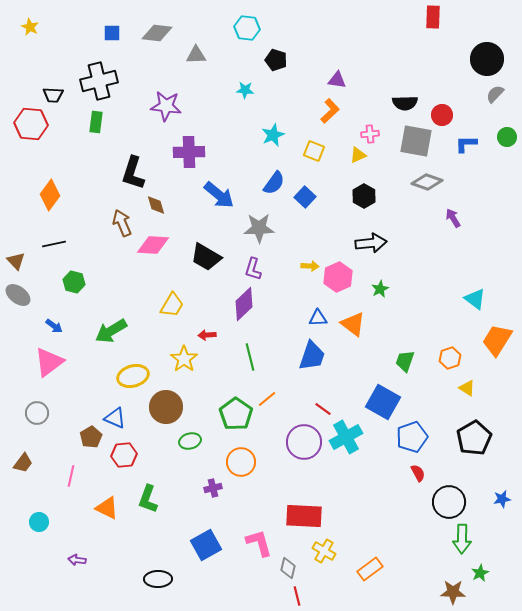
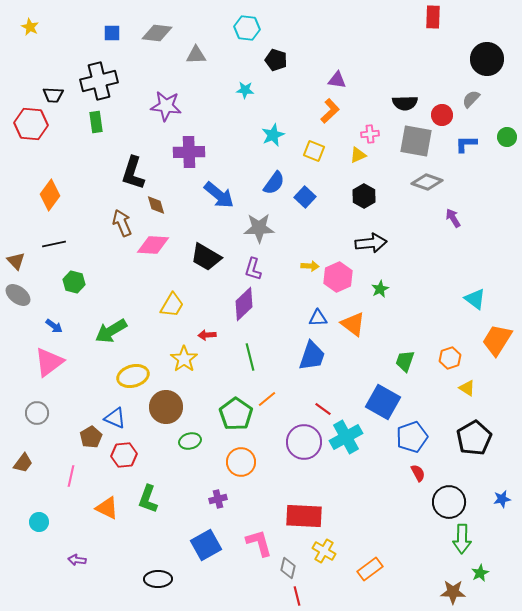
gray semicircle at (495, 94): moved 24 px left, 5 px down
green rectangle at (96, 122): rotated 15 degrees counterclockwise
purple cross at (213, 488): moved 5 px right, 11 px down
